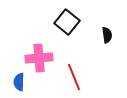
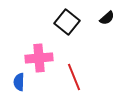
black semicircle: moved 17 px up; rotated 56 degrees clockwise
